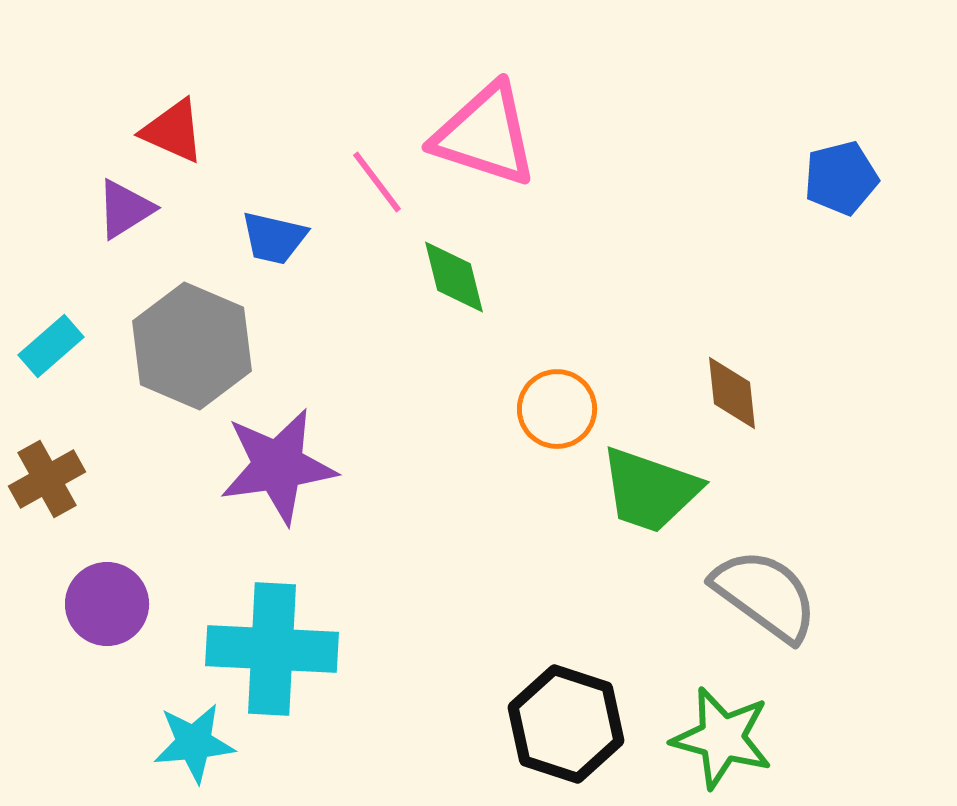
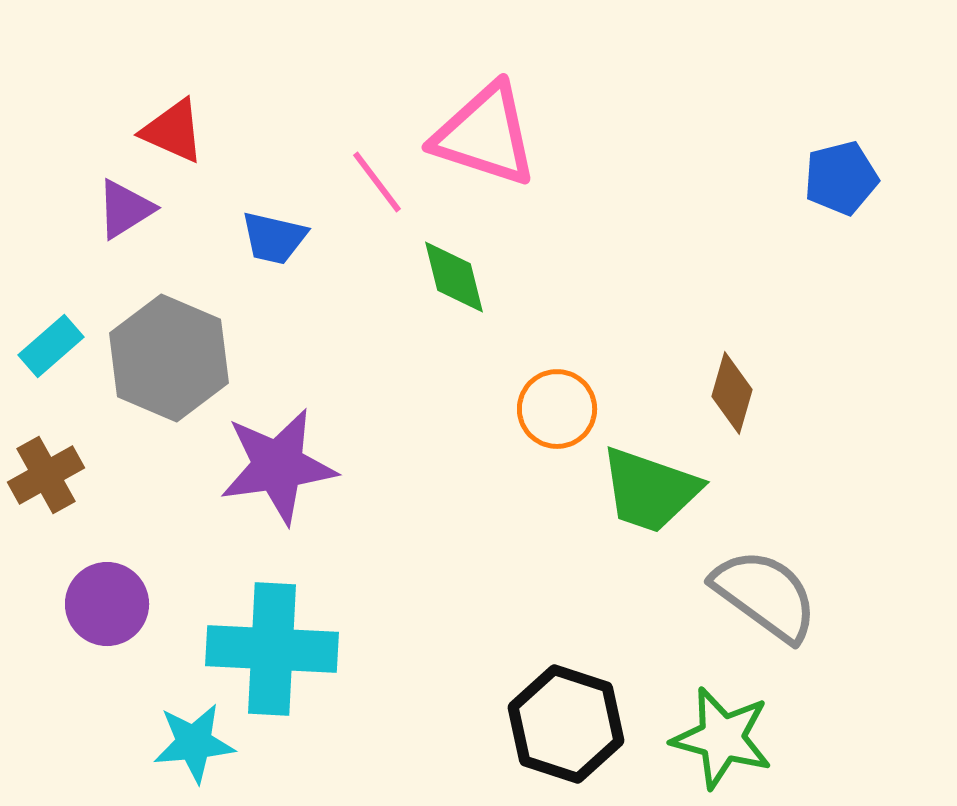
gray hexagon: moved 23 px left, 12 px down
brown diamond: rotated 22 degrees clockwise
brown cross: moved 1 px left, 4 px up
